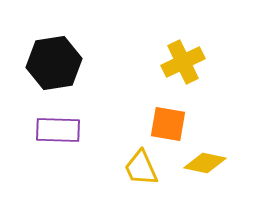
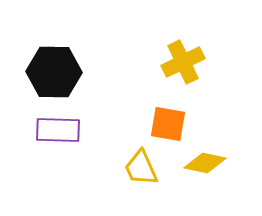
black hexagon: moved 9 px down; rotated 10 degrees clockwise
